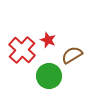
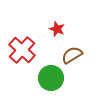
red star: moved 9 px right, 11 px up
green circle: moved 2 px right, 2 px down
